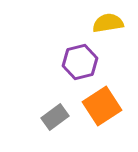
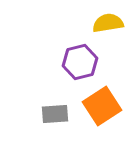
gray rectangle: moved 3 px up; rotated 32 degrees clockwise
